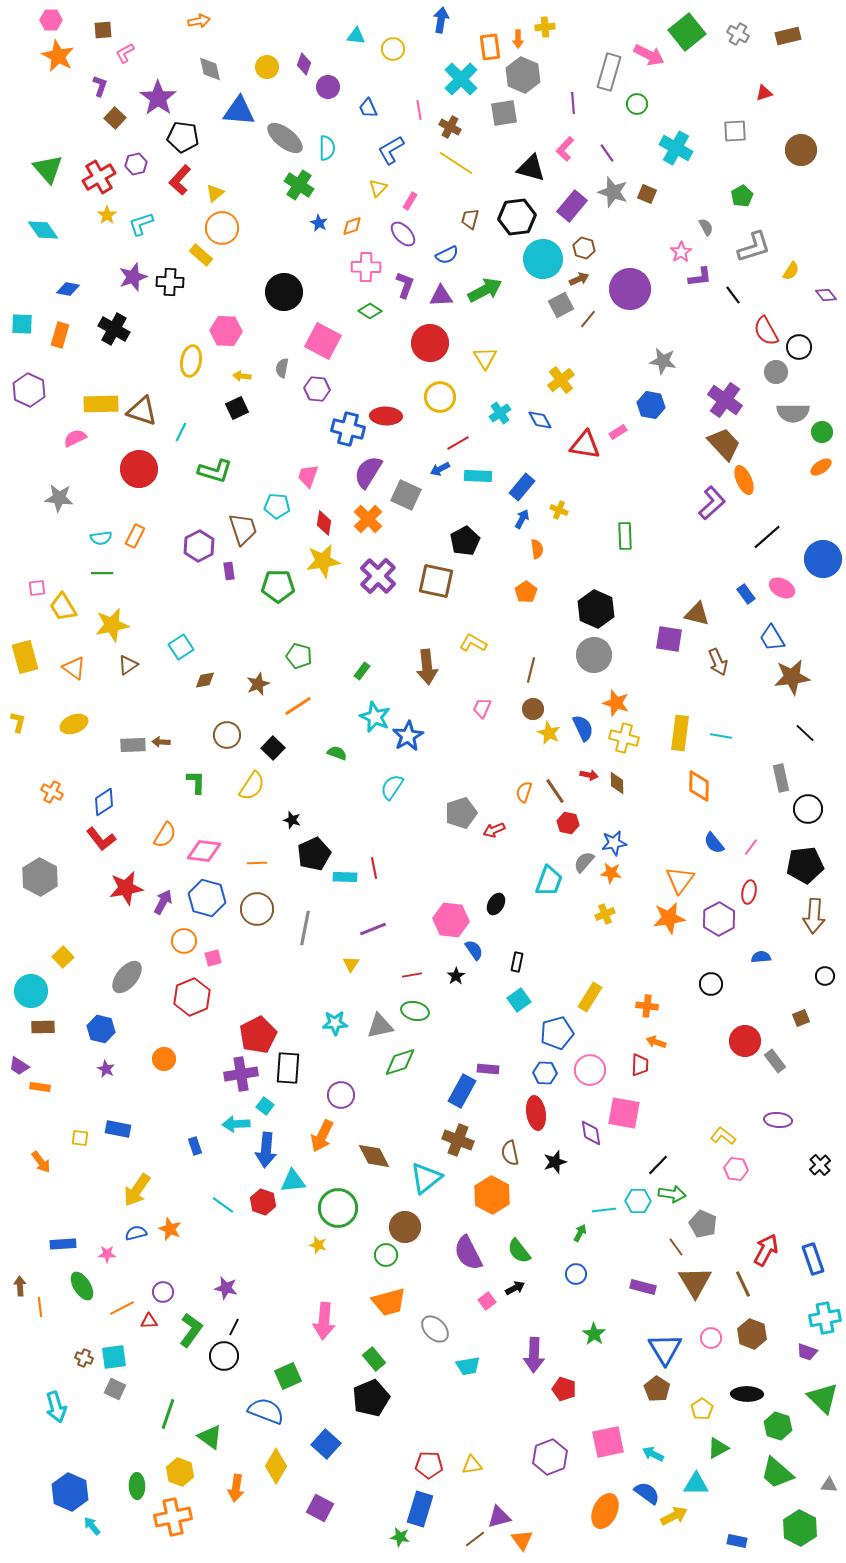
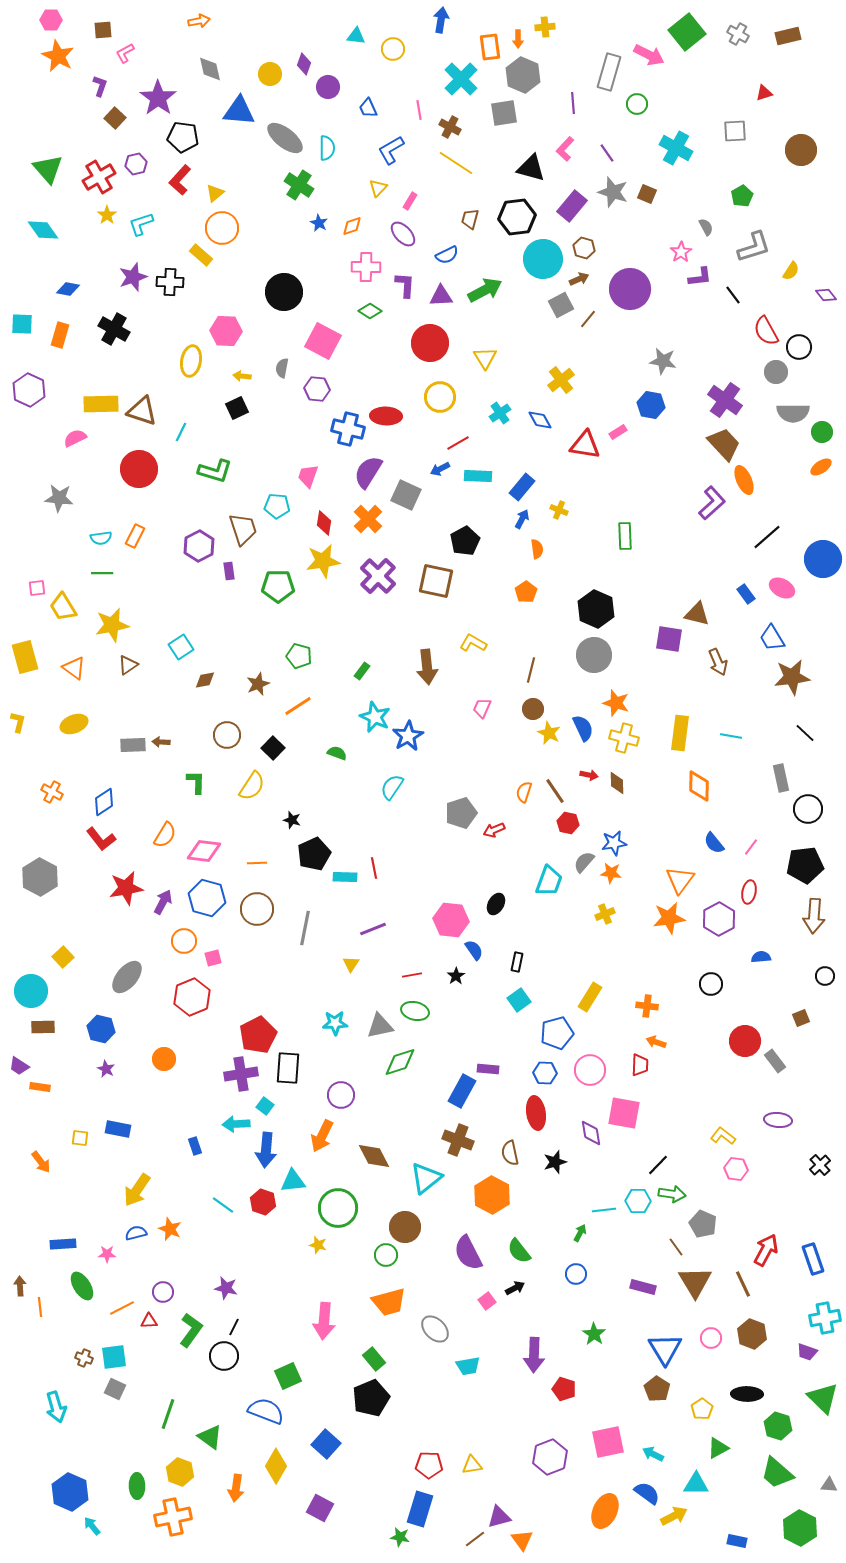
yellow circle at (267, 67): moved 3 px right, 7 px down
purple L-shape at (405, 285): rotated 16 degrees counterclockwise
cyan line at (721, 736): moved 10 px right
